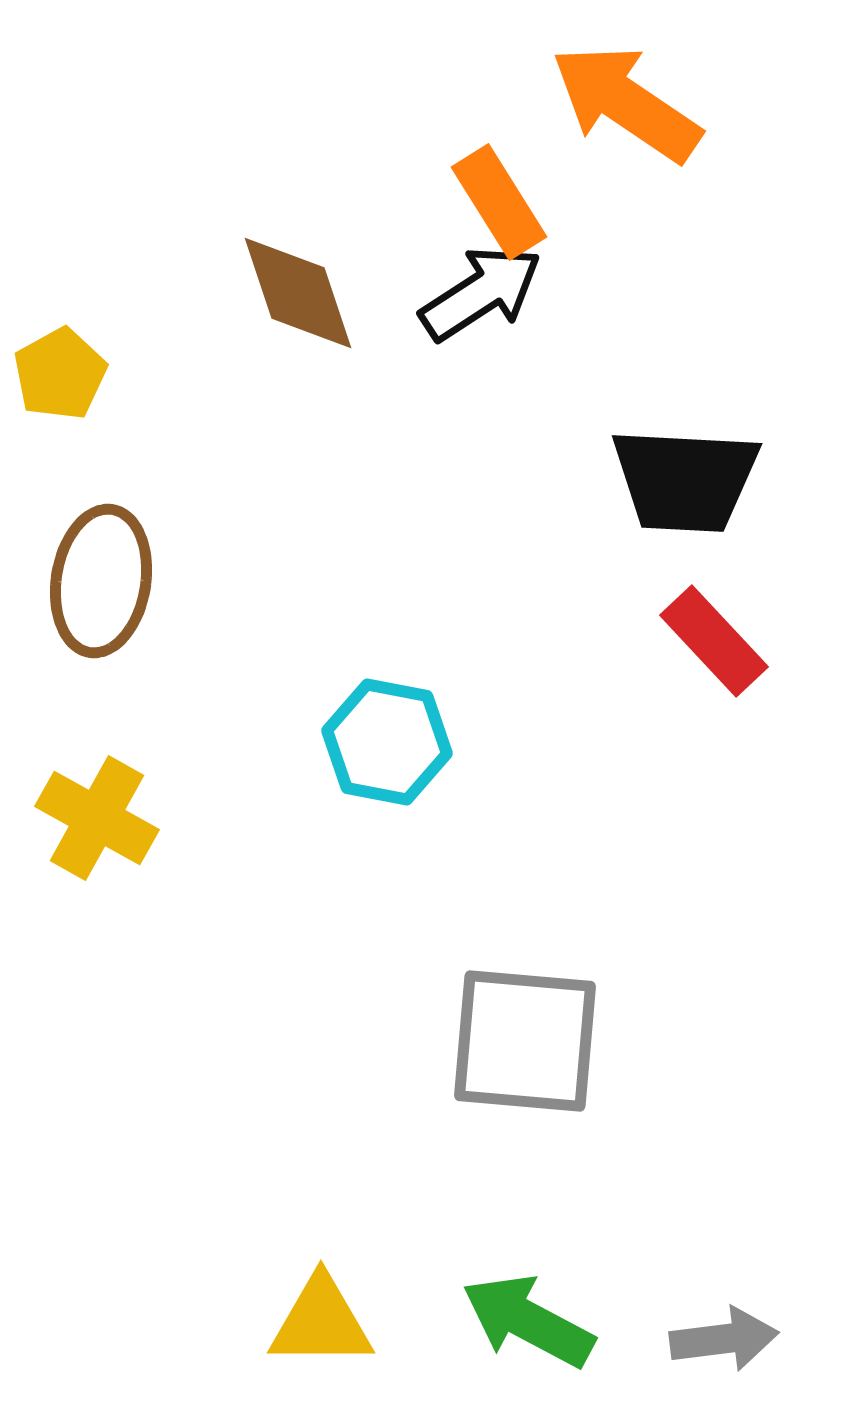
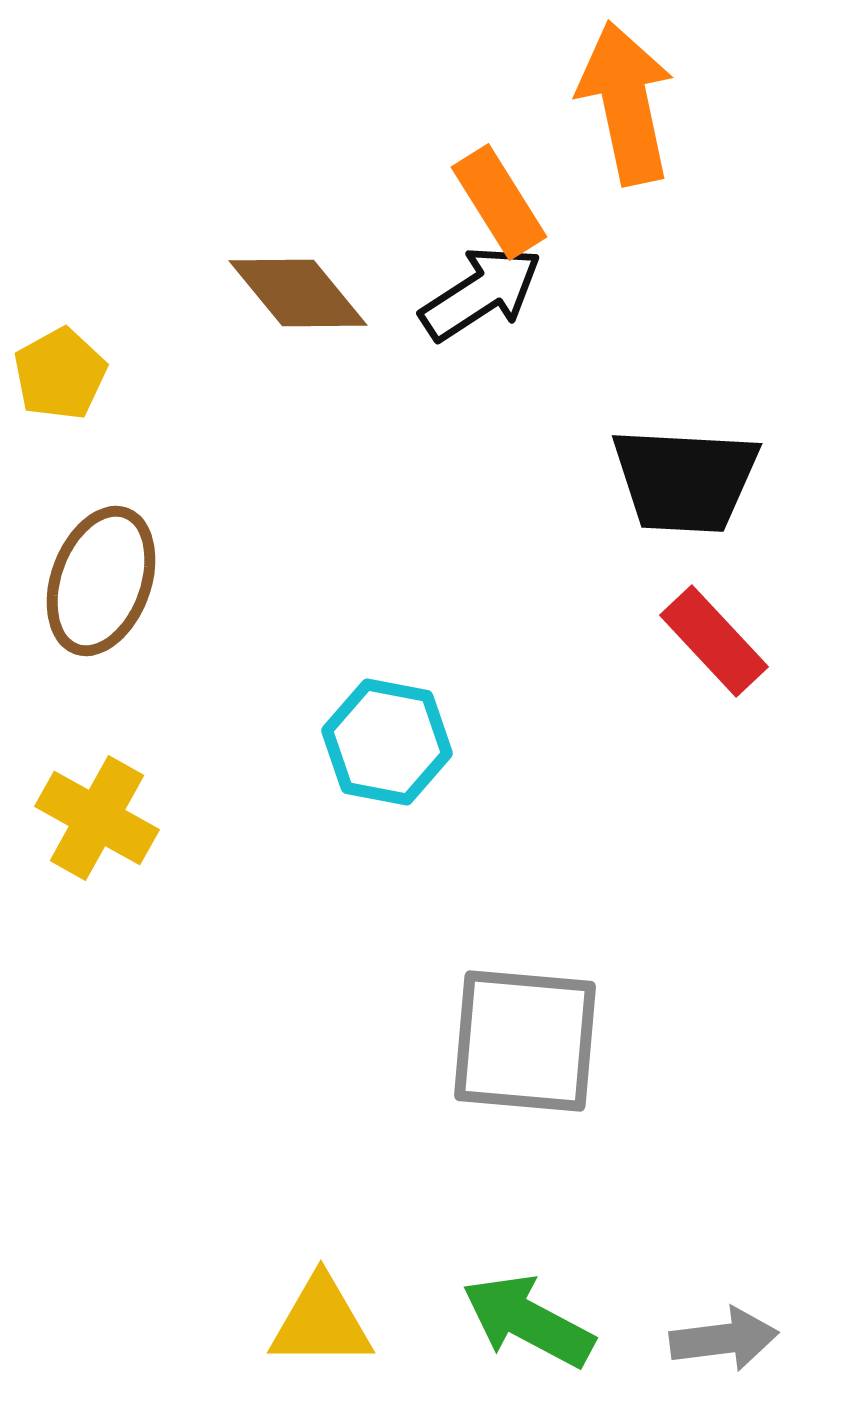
orange arrow: rotated 44 degrees clockwise
brown diamond: rotated 21 degrees counterclockwise
brown ellipse: rotated 11 degrees clockwise
